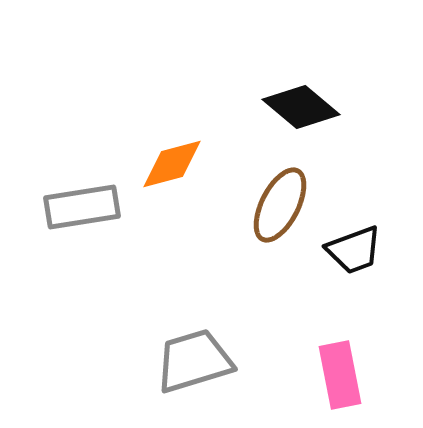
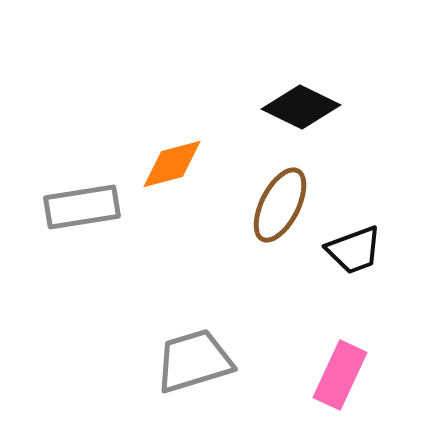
black diamond: rotated 14 degrees counterclockwise
pink rectangle: rotated 36 degrees clockwise
